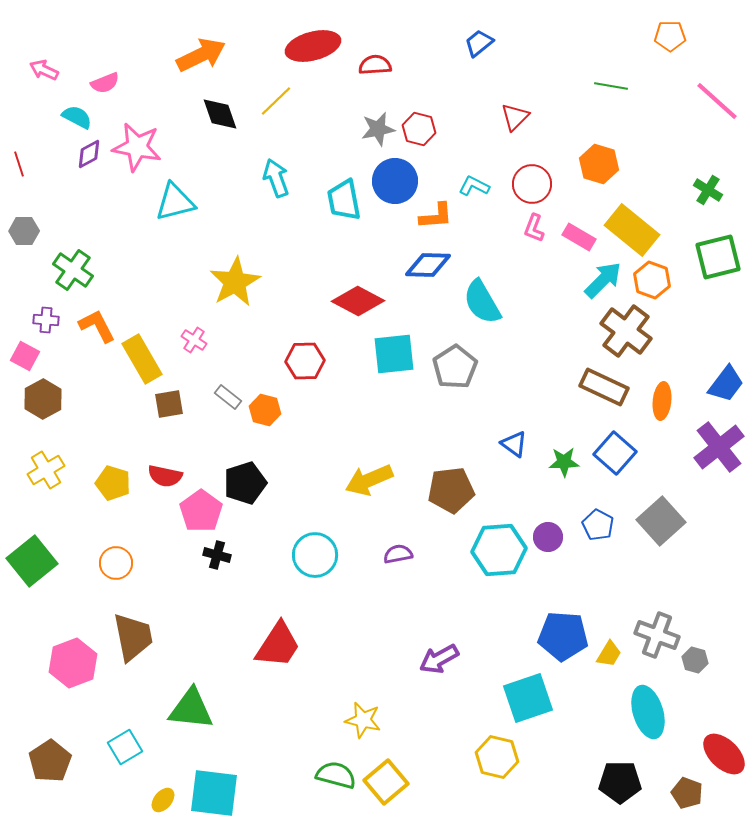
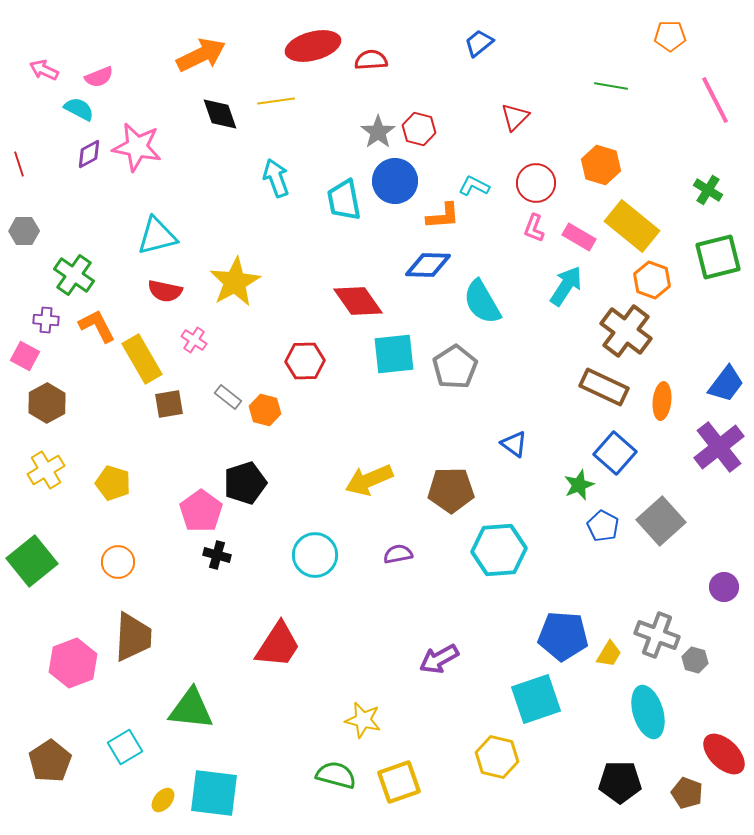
red semicircle at (375, 65): moved 4 px left, 5 px up
pink semicircle at (105, 83): moved 6 px left, 6 px up
yellow line at (276, 101): rotated 36 degrees clockwise
pink line at (717, 101): moved 2 px left, 1 px up; rotated 21 degrees clockwise
cyan semicircle at (77, 117): moved 2 px right, 8 px up
gray star at (378, 129): moved 3 px down; rotated 24 degrees counterclockwise
orange hexagon at (599, 164): moved 2 px right, 1 px down
red circle at (532, 184): moved 4 px right, 1 px up
cyan triangle at (175, 202): moved 18 px left, 34 px down
orange L-shape at (436, 216): moved 7 px right
yellow rectangle at (632, 230): moved 4 px up
green cross at (73, 270): moved 1 px right, 5 px down
cyan arrow at (603, 280): moved 37 px left, 6 px down; rotated 12 degrees counterclockwise
red diamond at (358, 301): rotated 27 degrees clockwise
brown hexagon at (43, 399): moved 4 px right, 4 px down
green star at (564, 462): moved 15 px right, 23 px down; rotated 20 degrees counterclockwise
red semicircle at (165, 476): moved 185 px up
brown pentagon at (451, 490): rotated 6 degrees clockwise
blue pentagon at (598, 525): moved 5 px right, 1 px down
purple circle at (548, 537): moved 176 px right, 50 px down
orange circle at (116, 563): moved 2 px right, 1 px up
brown trapezoid at (133, 637): rotated 14 degrees clockwise
cyan square at (528, 698): moved 8 px right, 1 px down
yellow square at (386, 782): moved 13 px right; rotated 21 degrees clockwise
